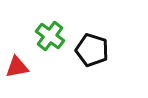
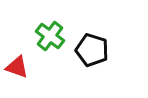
red triangle: rotated 30 degrees clockwise
